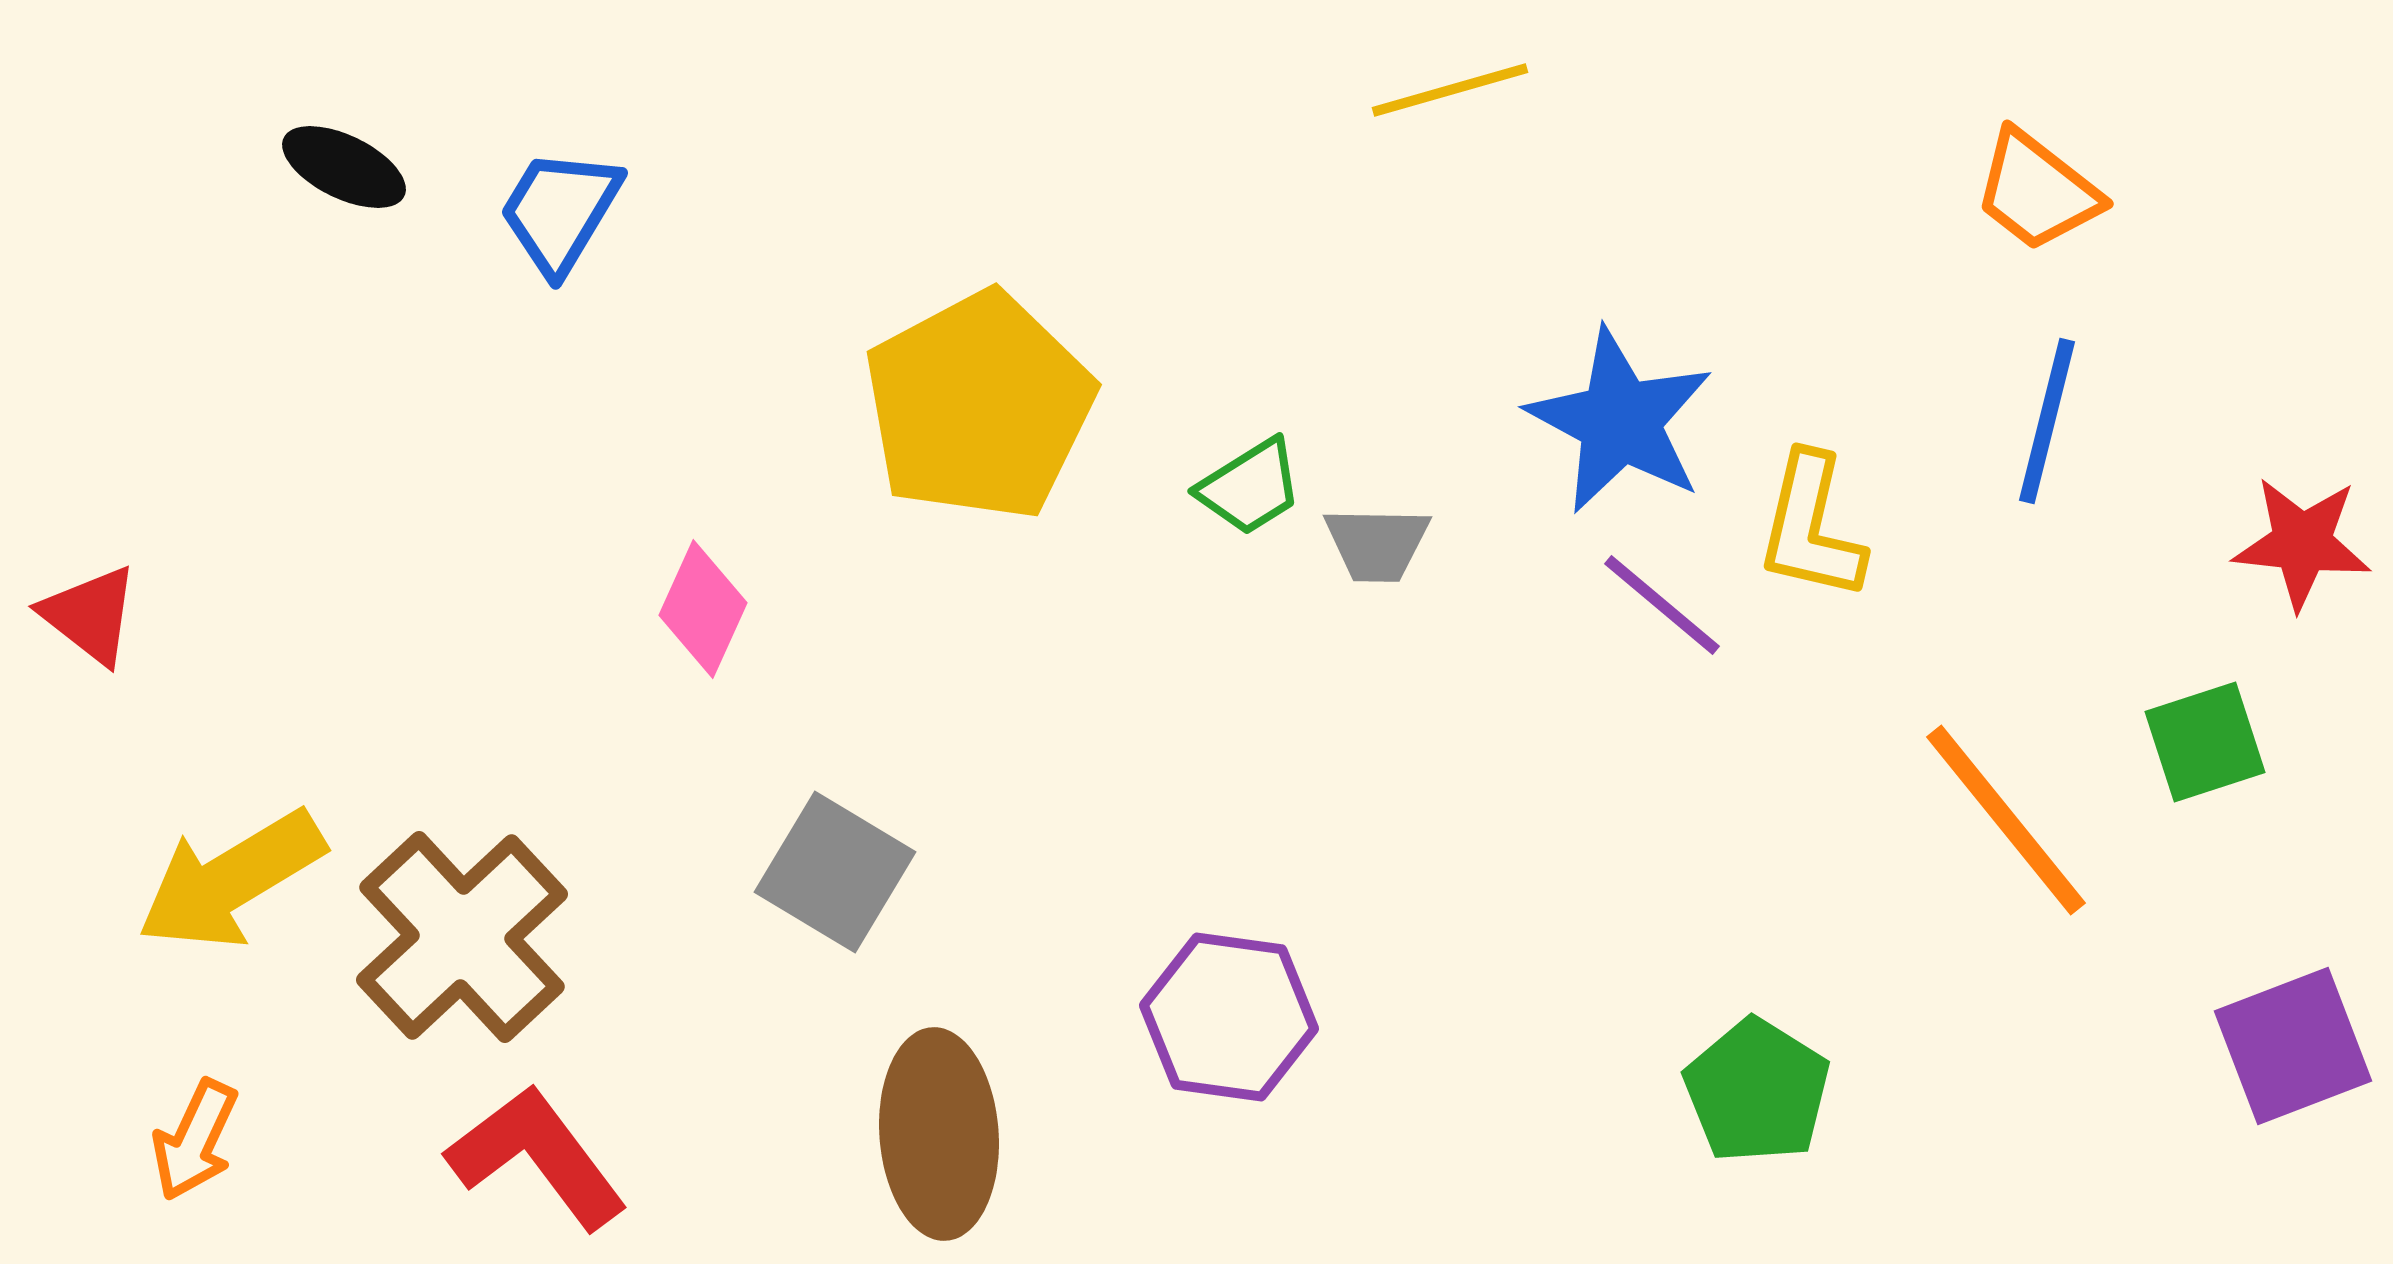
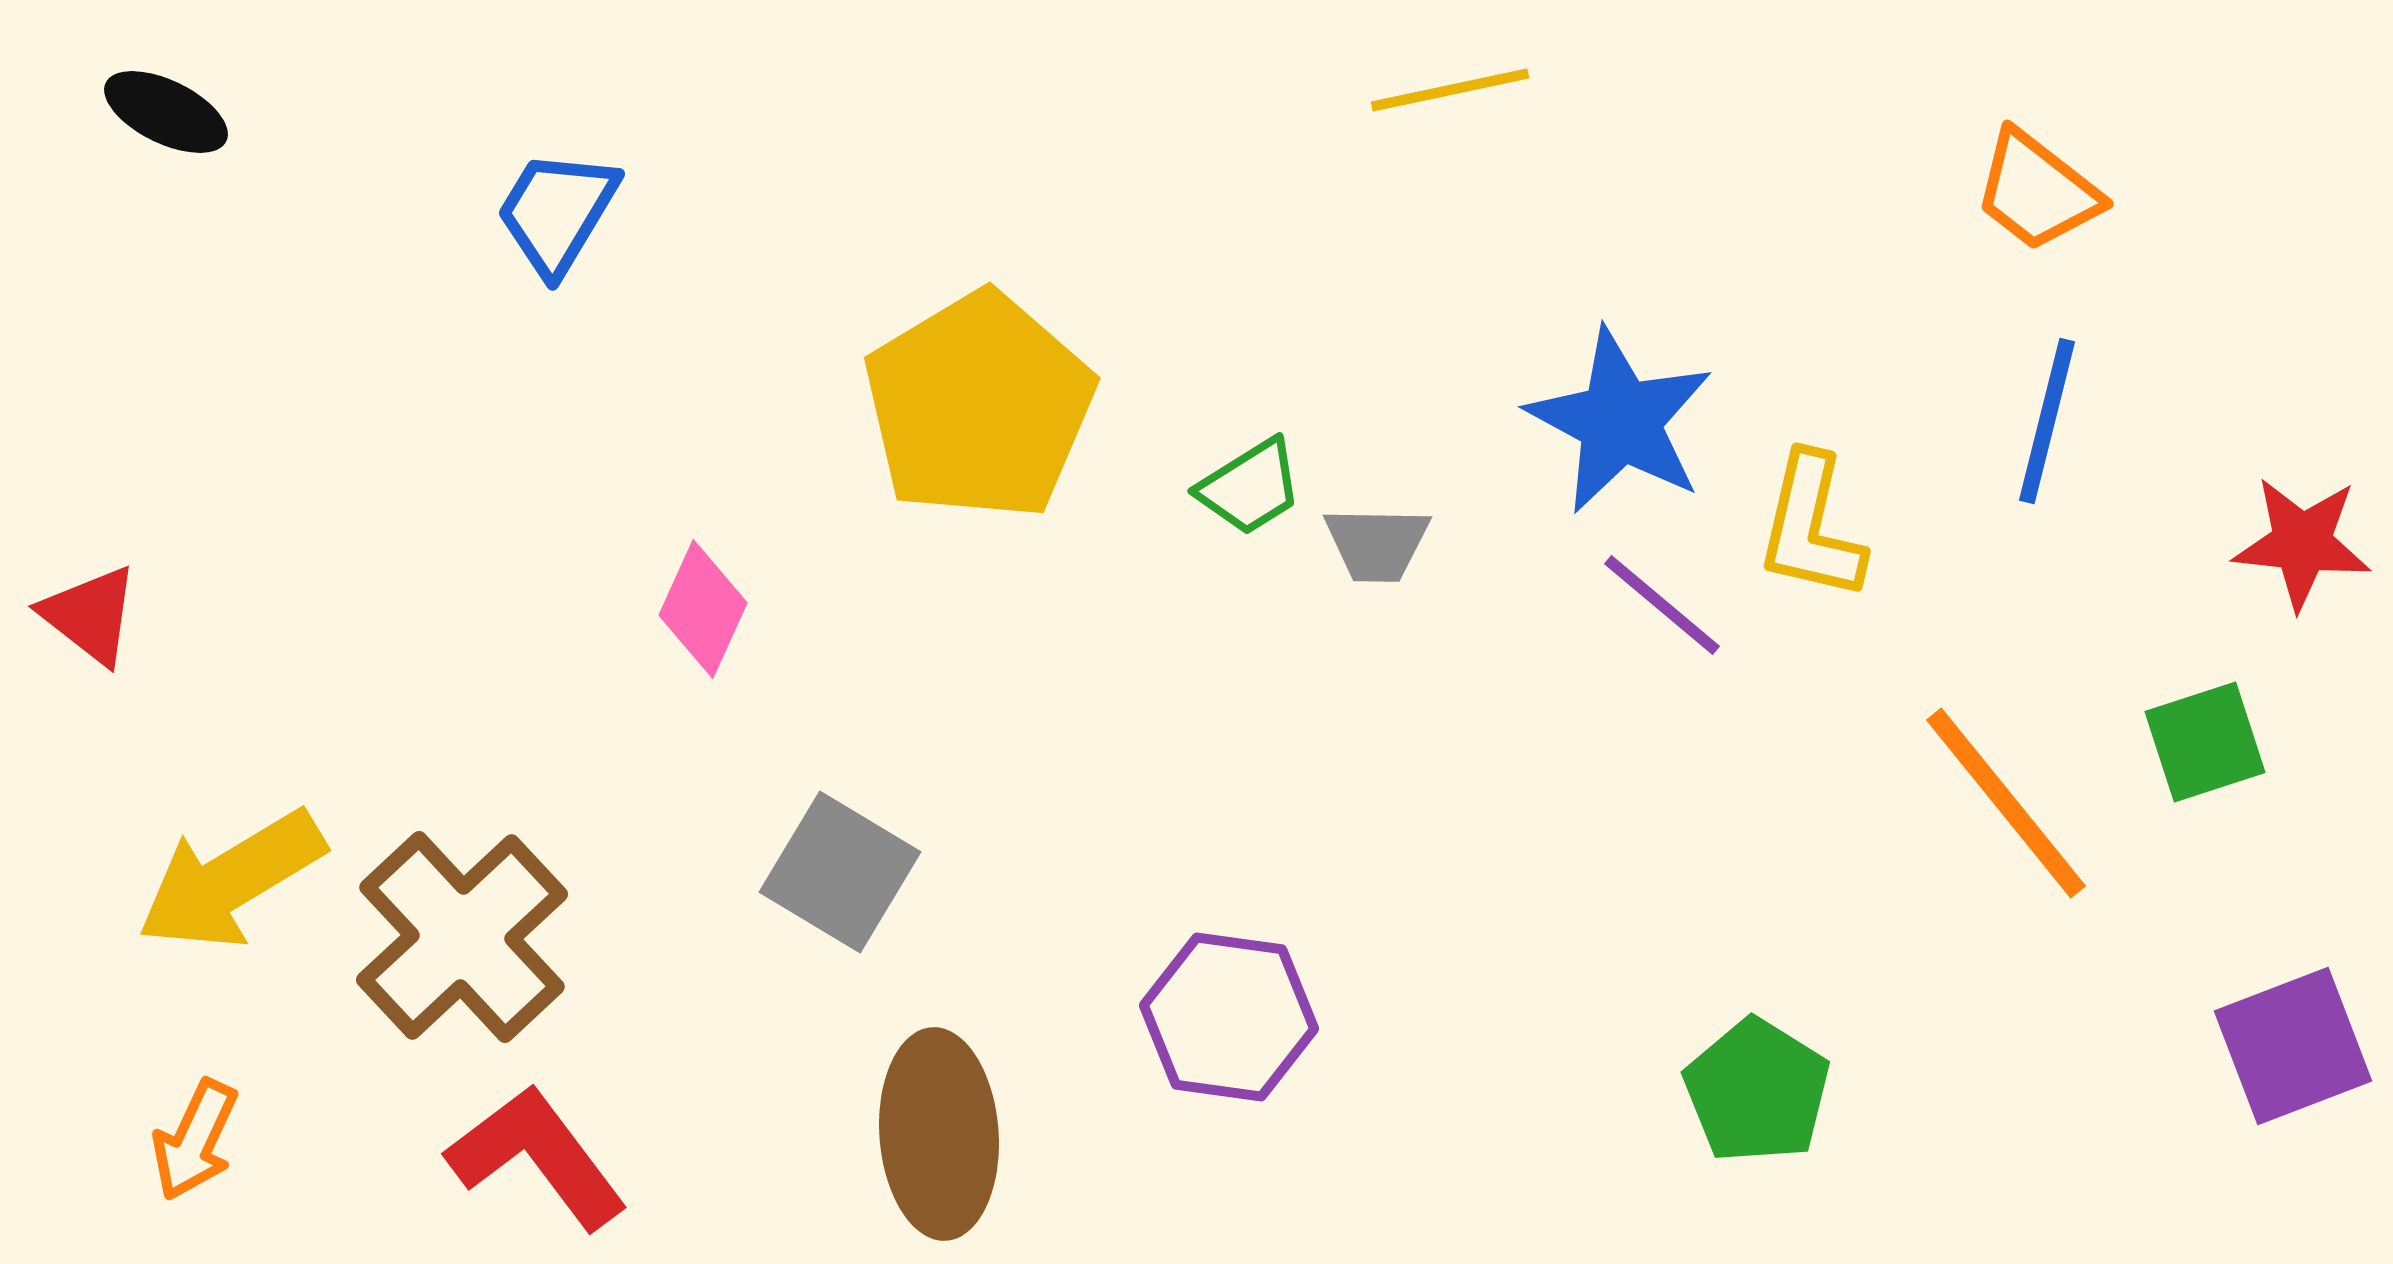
yellow line: rotated 4 degrees clockwise
black ellipse: moved 178 px left, 55 px up
blue trapezoid: moved 3 px left, 1 px down
yellow pentagon: rotated 3 degrees counterclockwise
orange line: moved 17 px up
gray square: moved 5 px right
